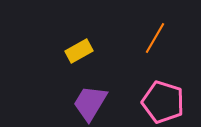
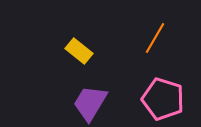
yellow rectangle: rotated 68 degrees clockwise
pink pentagon: moved 3 px up
